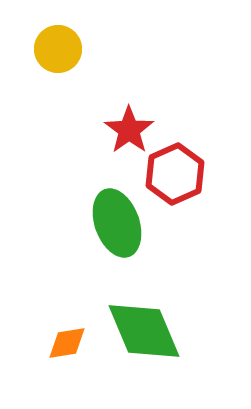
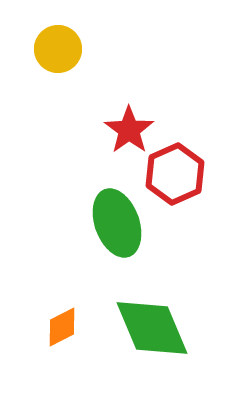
green diamond: moved 8 px right, 3 px up
orange diamond: moved 5 px left, 16 px up; rotated 18 degrees counterclockwise
